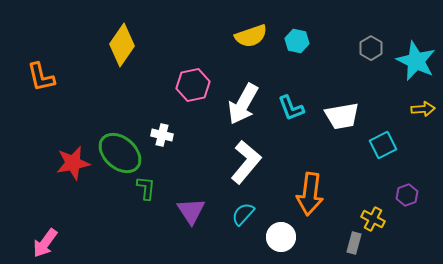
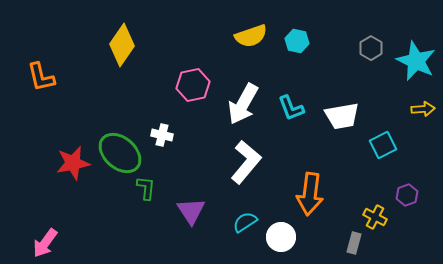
cyan semicircle: moved 2 px right, 8 px down; rotated 15 degrees clockwise
yellow cross: moved 2 px right, 2 px up
